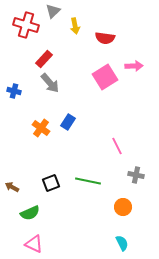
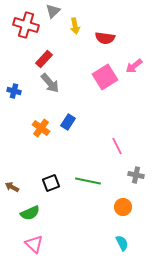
pink arrow: rotated 144 degrees clockwise
pink triangle: rotated 18 degrees clockwise
